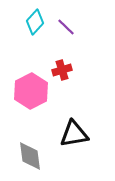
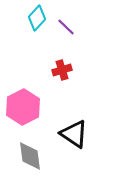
cyan diamond: moved 2 px right, 4 px up
pink hexagon: moved 8 px left, 16 px down
black triangle: rotated 44 degrees clockwise
